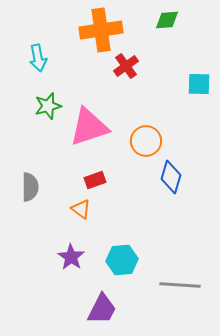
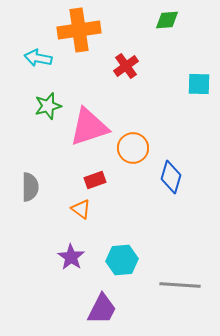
orange cross: moved 22 px left
cyan arrow: rotated 112 degrees clockwise
orange circle: moved 13 px left, 7 px down
